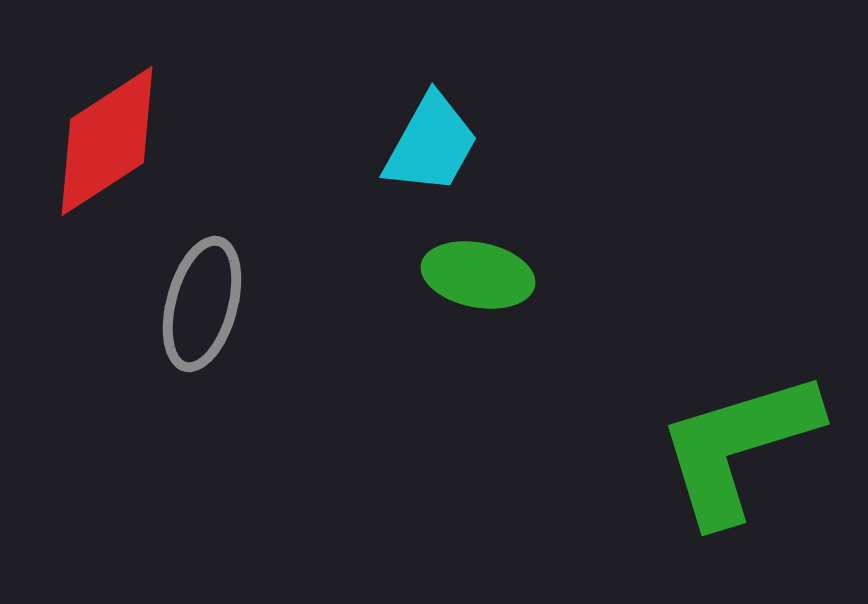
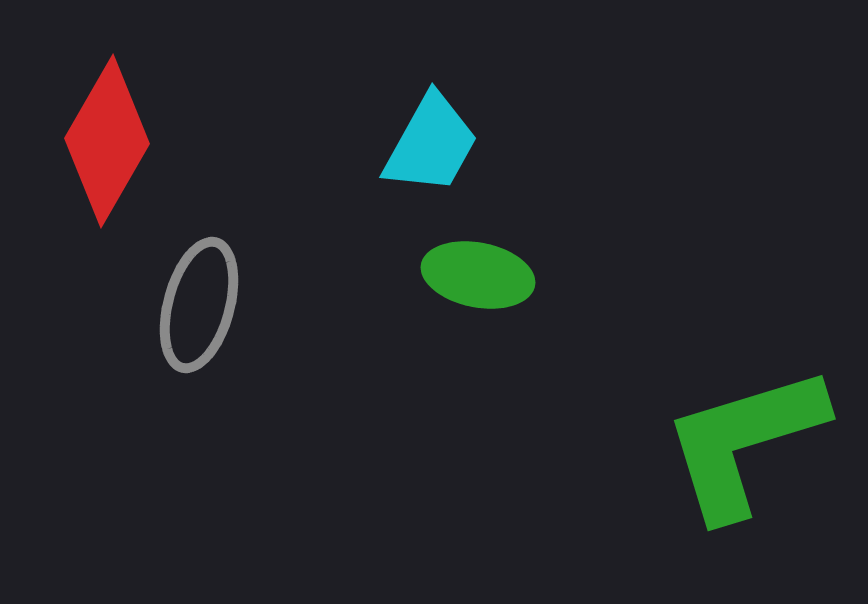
red diamond: rotated 27 degrees counterclockwise
gray ellipse: moved 3 px left, 1 px down
green L-shape: moved 6 px right, 5 px up
